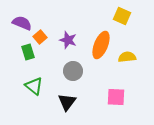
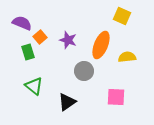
gray circle: moved 11 px right
black triangle: rotated 18 degrees clockwise
